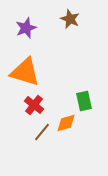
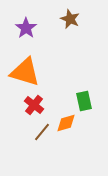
purple star: rotated 15 degrees counterclockwise
